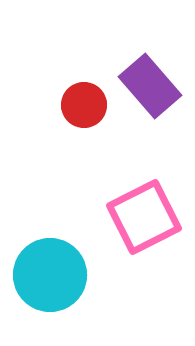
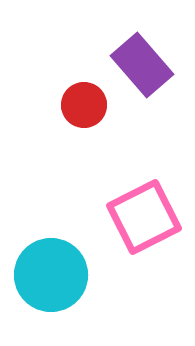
purple rectangle: moved 8 px left, 21 px up
cyan circle: moved 1 px right
